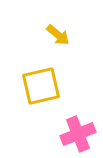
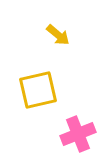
yellow square: moved 3 px left, 4 px down
